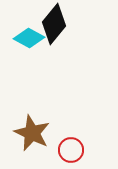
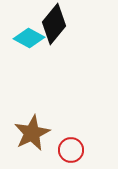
brown star: rotated 21 degrees clockwise
